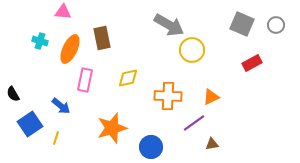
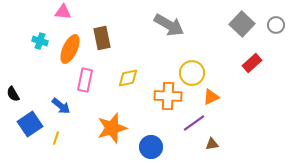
gray square: rotated 20 degrees clockwise
yellow circle: moved 23 px down
red rectangle: rotated 12 degrees counterclockwise
